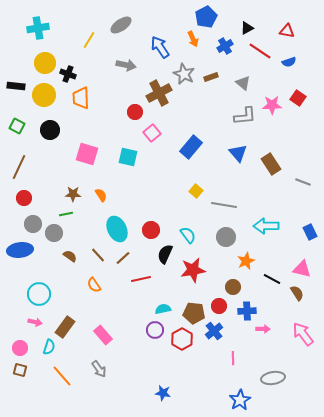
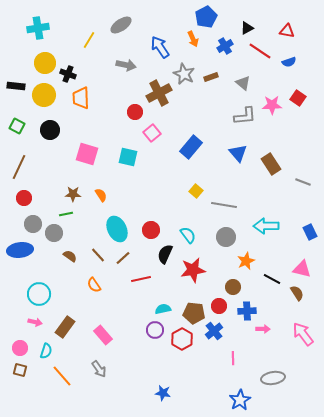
cyan semicircle at (49, 347): moved 3 px left, 4 px down
